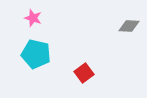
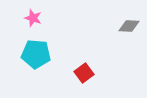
cyan pentagon: rotated 8 degrees counterclockwise
